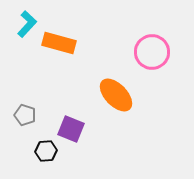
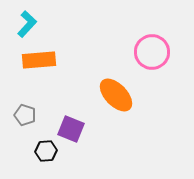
orange rectangle: moved 20 px left, 17 px down; rotated 20 degrees counterclockwise
